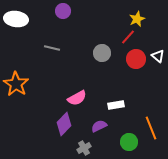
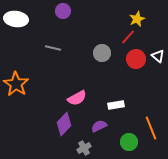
gray line: moved 1 px right
